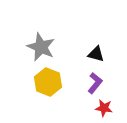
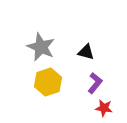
black triangle: moved 10 px left, 2 px up
yellow hexagon: rotated 20 degrees clockwise
